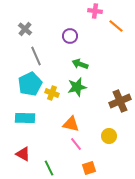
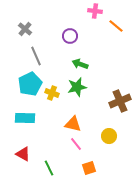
orange triangle: moved 2 px right
